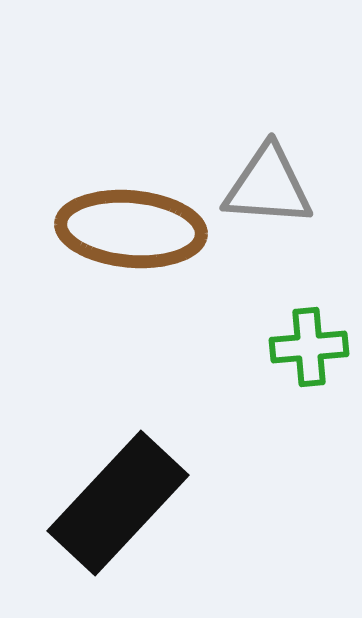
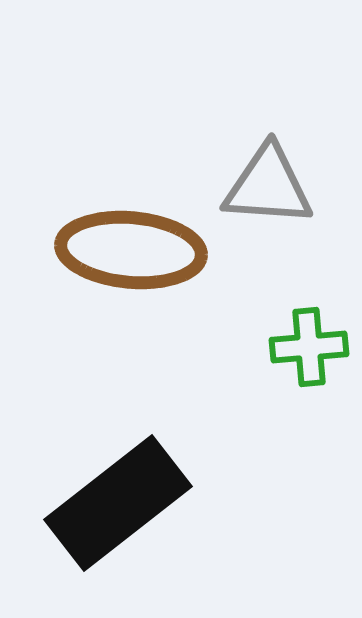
brown ellipse: moved 21 px down
black rectangle: rotated 9 degrees clockwise
